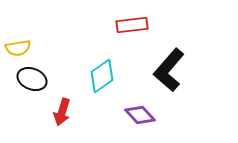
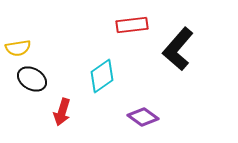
black L-shape: moved 9 px right, 21 px up
black ellipse: rotated 8 degrees clockwise
purple diamond: moved 3 px right, 2 px down; rotated 12 degrees counterclockwise
